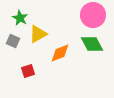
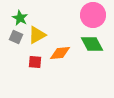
yellow triangle: moved 1 px left, 1 px down
gray square: moved 3 px right, 4 px up
orange diamond: rotated 15 degrees clockwise
red square: moved 7 px right, 9 px up; rotated 24 degrees clockwise
